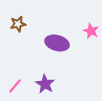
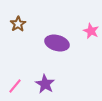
brown star: rotated 21 degrees counterclockwise
